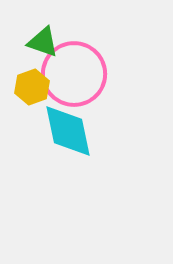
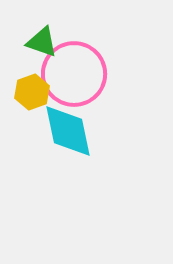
green triangle: moved 1 px left
yellow hexagon: moved 5 px down
